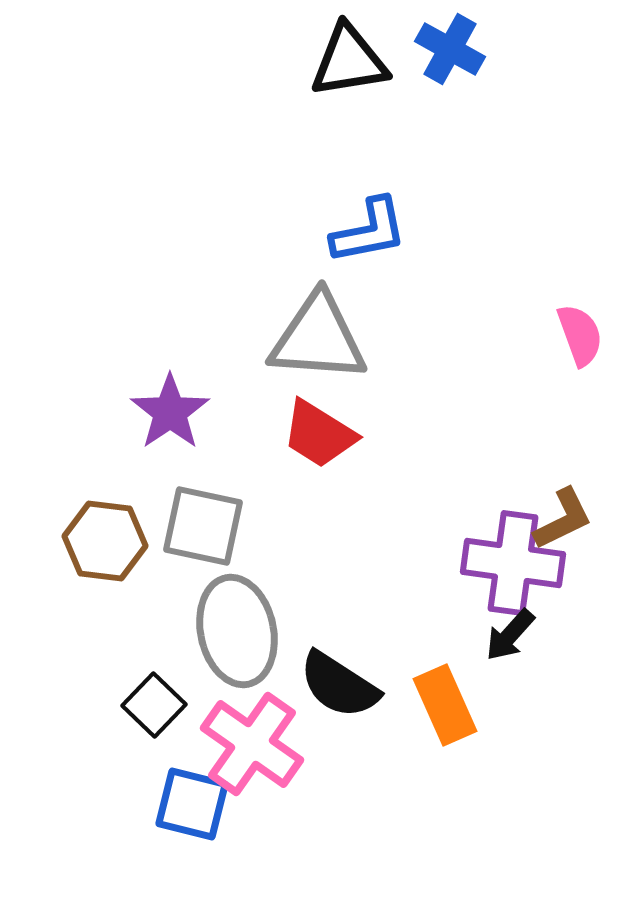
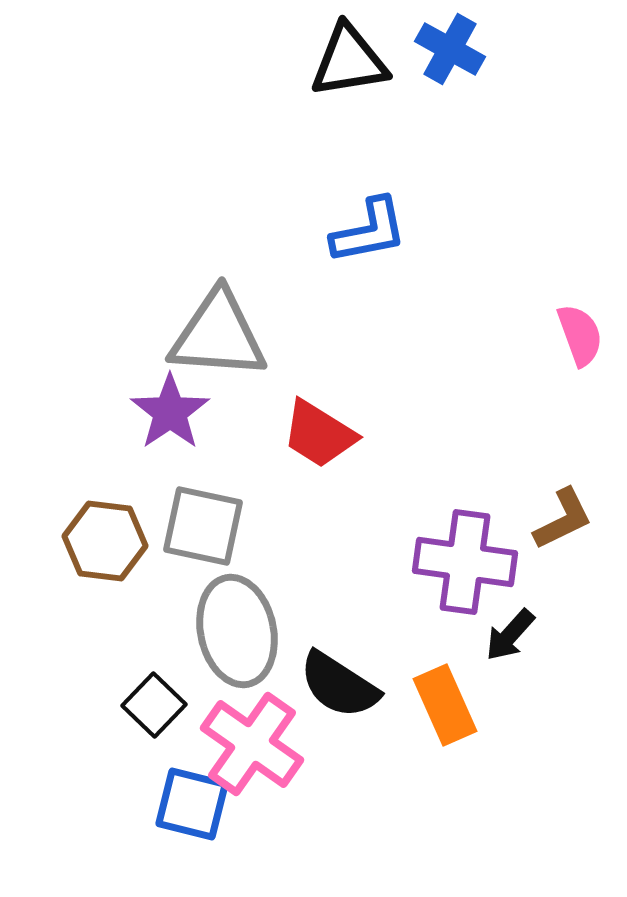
gray triangle: moved 100 px left, 3 px up
purple cross: moved 48 px left, 1 px up
